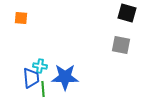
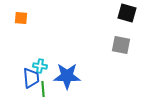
blue star: moved 2 px right, 1 px up
